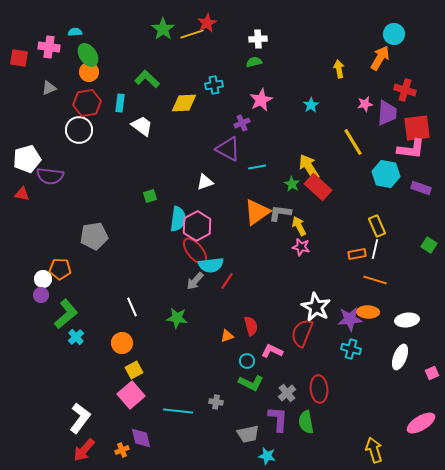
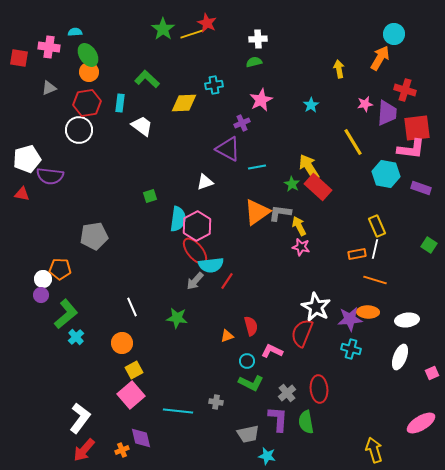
red star at (207, 23): rotated 18 degrees counterclockwise
